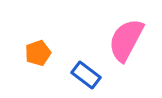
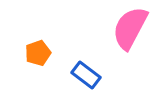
pink semicircle: moved 4 px right, 12 px up
